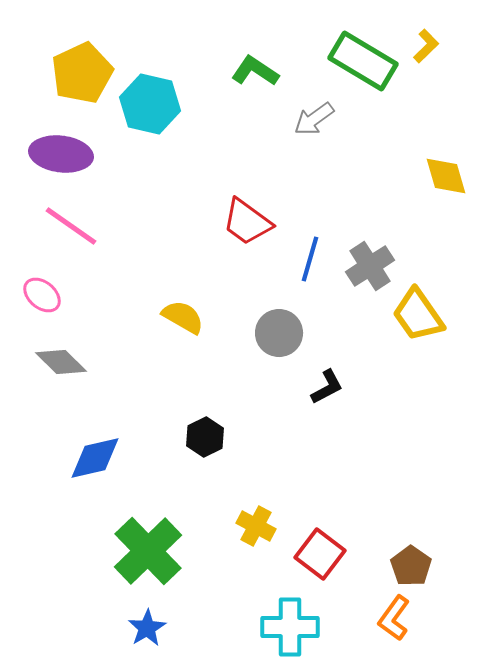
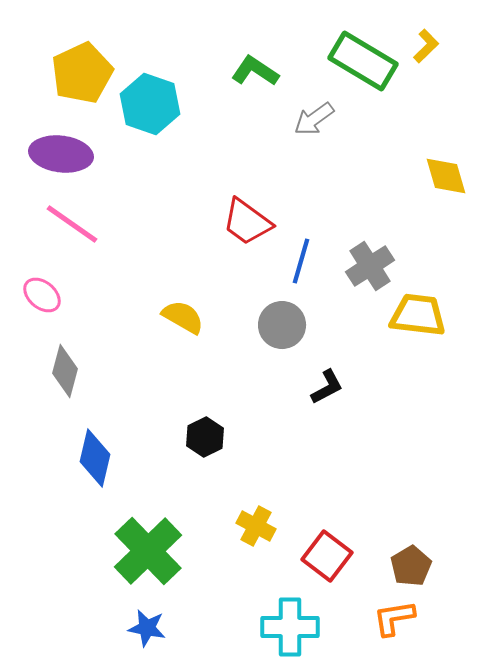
cyan hexagon: rotated 6 degrees clockwise
pink line: moved 1 px right, 2 px up
blue line: moved 9 px left, 2 px down
yellow trapezoid: rotated 132 degrees clockwise
gray circle: moved 3 px right, 8 px up
gray diamond: moved 4 px right, 9 px down; rotated 60 degrees clockwise
blue diamond: rotated 64 degrees counterclockwise
red square: moved 7 px right, 2 px down
brown pentagon: rotated 6 degrees clockwise
orange L-shape: rotated 45 degrees clockwise
blue star: rotated 30 degrees counterclockwise
